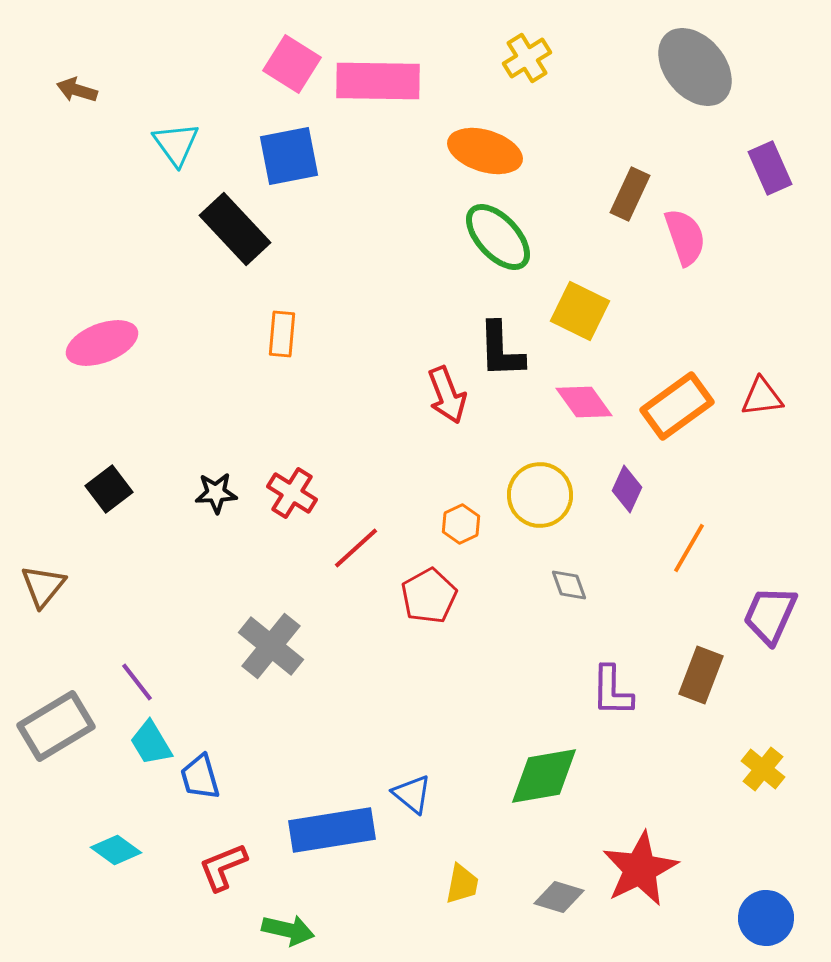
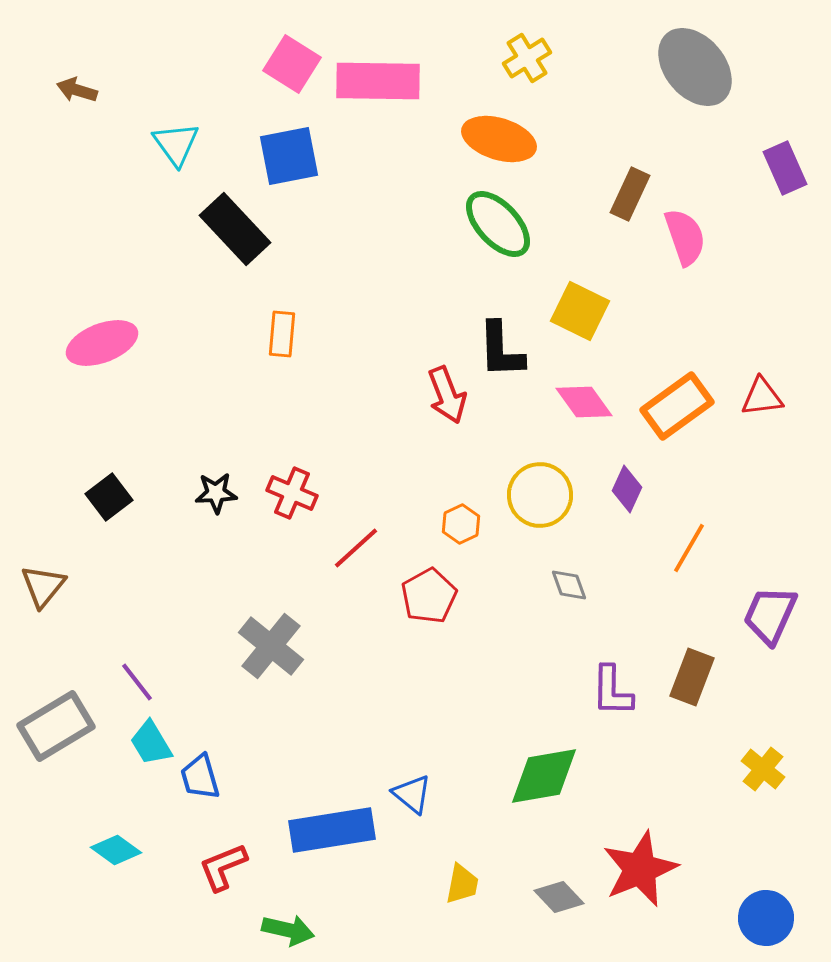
orange ellipse at (485, 151): moved 14 px right, 12 px up
purple rectangle at (770, 168): moved 15 px right
green ellipse at (498, 237): moved 13 px up
black square at (109, 489): moved 8 px down
red cross at (292, 493): rotated 9 degrees counterclockwise
brown rectangle at (701, 675): moved 9 px left, 2 px down
red star at (640, 869): rotated 4 degrees clockwise
gray diamond at (559, 897): rotated 30 degrees clockwise
